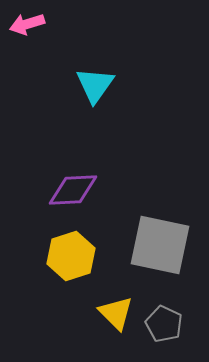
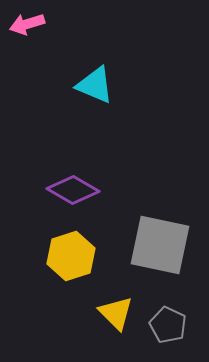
cyan triangle: rotated 42 degrees counterclockwise
purple diamond: rotated 33 degrees clockwise
gray pentagon: moved 4 px right, 1 px down
